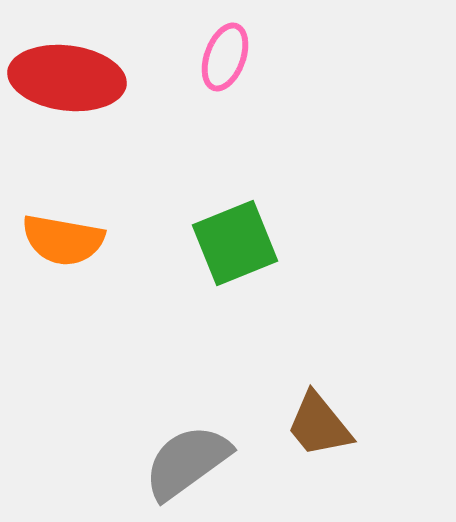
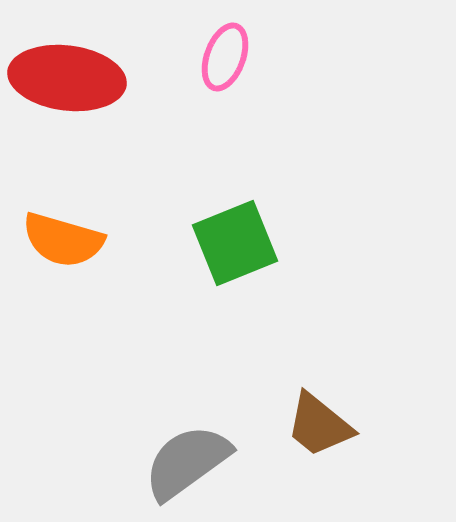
orange semicircle: rotated 6 degrees clockwise
brown trapezoid: rotated 12 degrees counterclockwise
